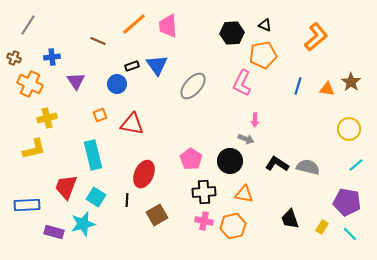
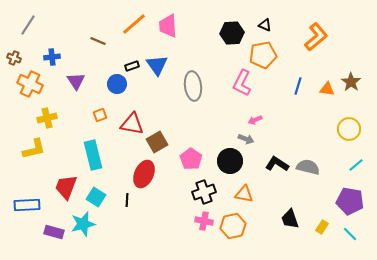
gray ellipse at (193, 86): rotated 48 degrees counterclockwise
pink arrow at (255, 120): rotated 64 degrees clockwise
black cross at (204, 192): rotated 15 degrees counterclockwise
purple pentagon at (347, 202): moved 3 px right, 1 px up
brown square at (157, 215): moved 73 px up
